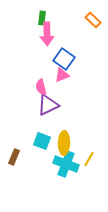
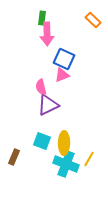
blue square: rotated 10 degrees counterclockwise
